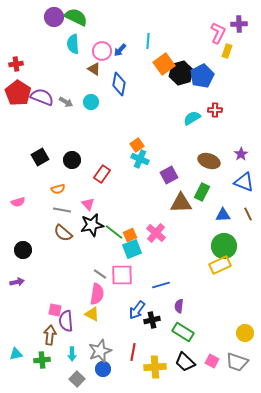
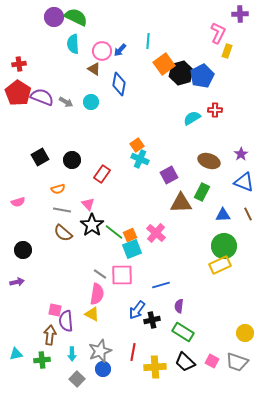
purple cross at (239, 24): moved 1 px right, 10 px up
red cross at (16, 64): moved 3 px right
black star at (92, 225): rotated 25 degrees counterclockwise
